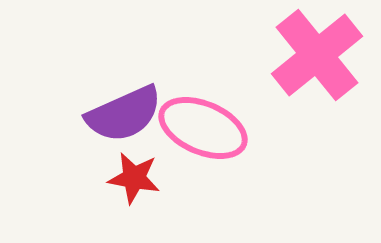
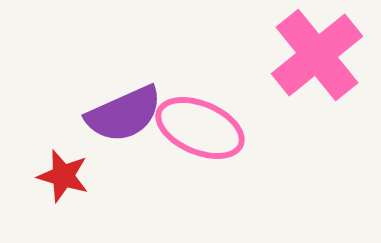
pink ellipse: moved 3 px left
red star: moved 71 px left, 2 px up; rotated 6 degrees clockwise
